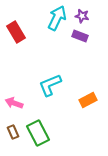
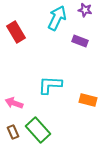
purple star: moved 3 px right, 6 px up
purple rectangle: moved 5 px down
cyan L-shape: rotated 25 degrees clockwise
orange rectangle: rotated 42 degrees clockwise
green rectangle: moved 3 px up; rotated 15 degrees counterclockwise
